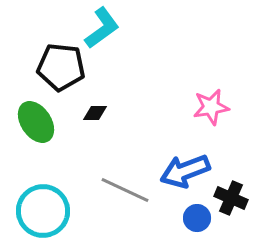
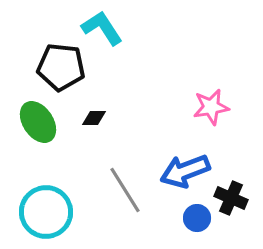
cyan L-shape: rotated 87 degrees counterclockwise
black diamond: moved 1 px left, 5 px down
green ellipse: moved 2 px right
gray line: rotated 33 degrees clockwise
cyan circle: moved 3 px right, 1 px down
